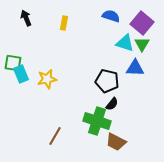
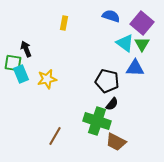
black arrow: moved 31 px down
cyan triangle: rotated 18 degrees clockwise
